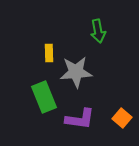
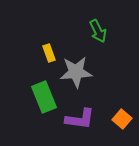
green arrow: rotated 15 degrees counterclockwise
yellow rectangle: rotated 18 degrees counterclockwise
orange square: moved 1 px down
